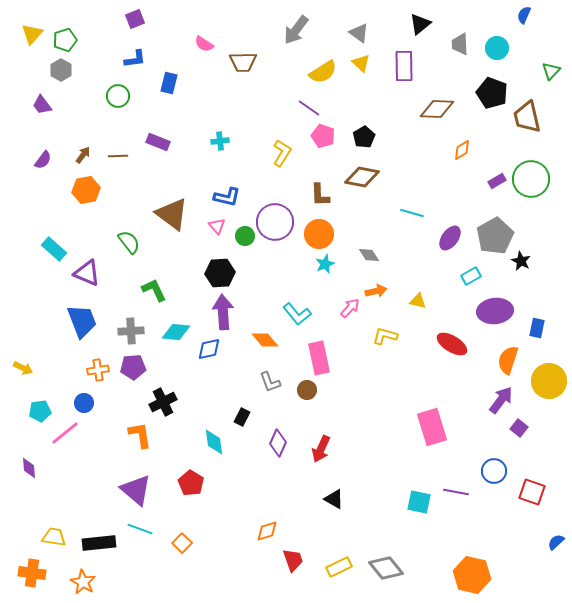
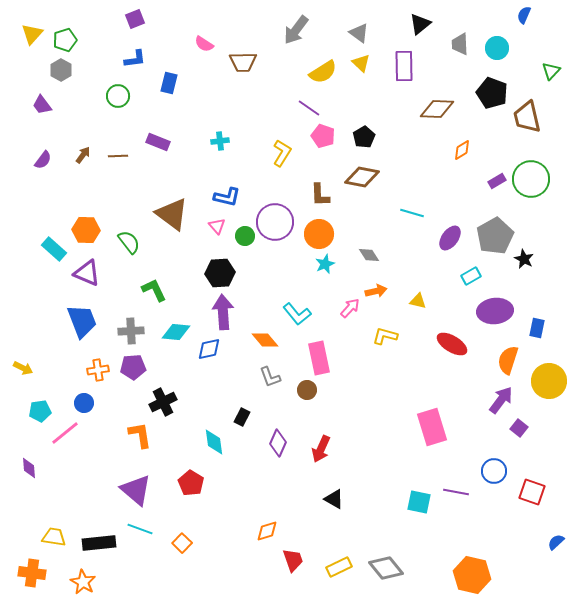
orange hexagon at (86, 190): moved 40 px down; rotated 12 degrees clockwise
black star at (521, 261): moved 3 px right, 2 px up
gray L-shape at (270, 382): moved 5 px up
